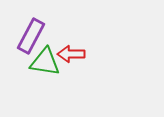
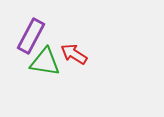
red arrow: moved 3 px right; rotated 32 degrees clockwise
